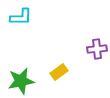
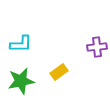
cyan L-shape: moved 27 px down
purple cross: moved 2 px up
